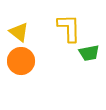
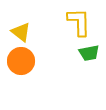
yellow L-shape: moved 10 px right, 6 px up
yellow triangle: moved 2 px right
